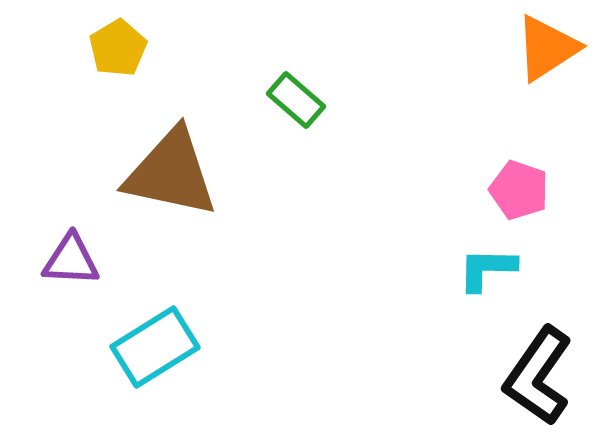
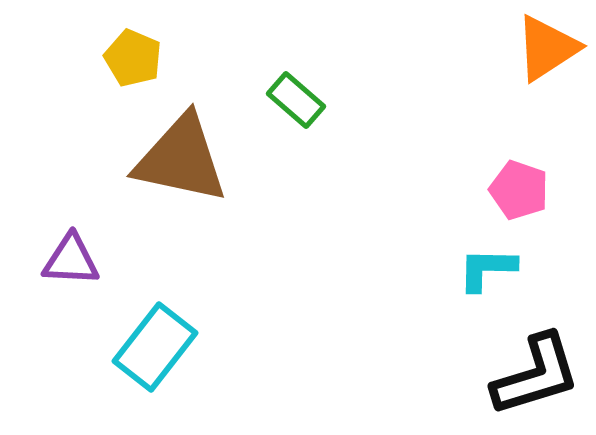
yellow pentagon: moved 15 px right, 10 px down; rotated 18 degrees counterclockwise
brown triangle: moved 10 px right, 14 px up
cyan rectangle: rotated 20 degrees counterclockwise
black L-shape: moved 2 px left, 1 px up; rotated 142 degrees counterclockwise
